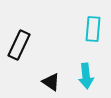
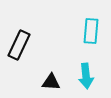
cyan rectangle: moved 2 px left, 2 px down
black triangle: rotated 30 degrees counterclockwise
